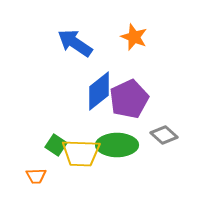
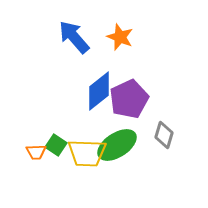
orange star: moved 14 px left
blue arrow: moved 1 px left, 6 px up; rotated 15 degrees clockwise
gray diamond: rotated 64 degrees clockwise
green ellipse: rotated 33 degrees counterclockwise
yellow trapezoid: moved 6 px right
orange trapezoid: moved 24 px up
